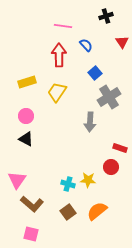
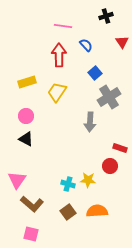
red circle: moved 1 px left, 1 px up
orange semicircle: rotated 35 degrees clockwise
